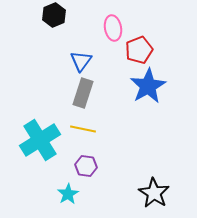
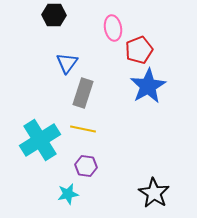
black hexagon: rotated 25 degrees clockwise
blue triangle: moved 14 px left, 2 px down
cyan star: rotated 20 degrees clockwise
